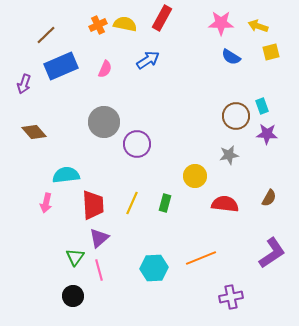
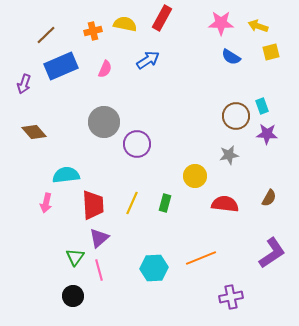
orange cross: moved 5 px left, 6 px down; rotated 12 degrees clockwise
